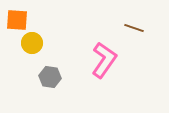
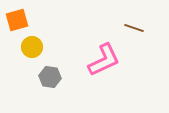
orange square: rotated 20 degrees counterclockwise
yellow circle: moved 4 px down
pink L-shape: rotated 30 degrees clockwise
